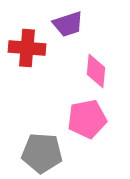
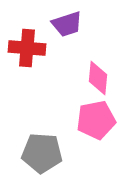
purple trapezoid: moved 1 px left
pink diamond: moved 2 px right, 7 px down
pink pentagon: moved 9 px right, 1 px down
